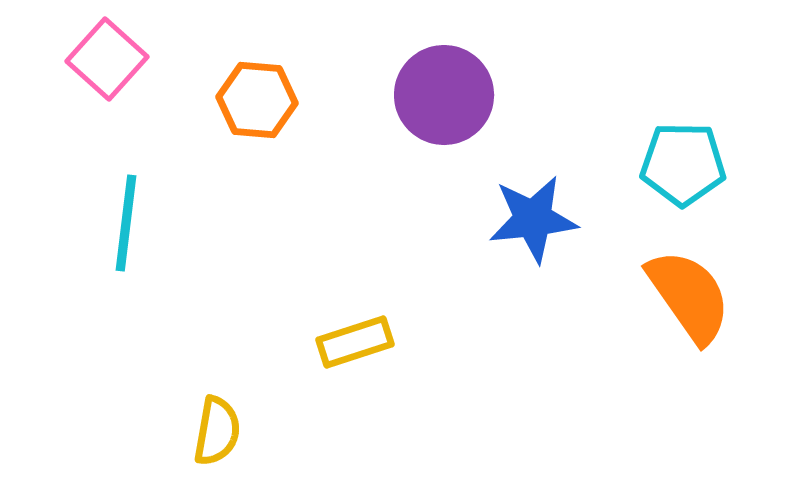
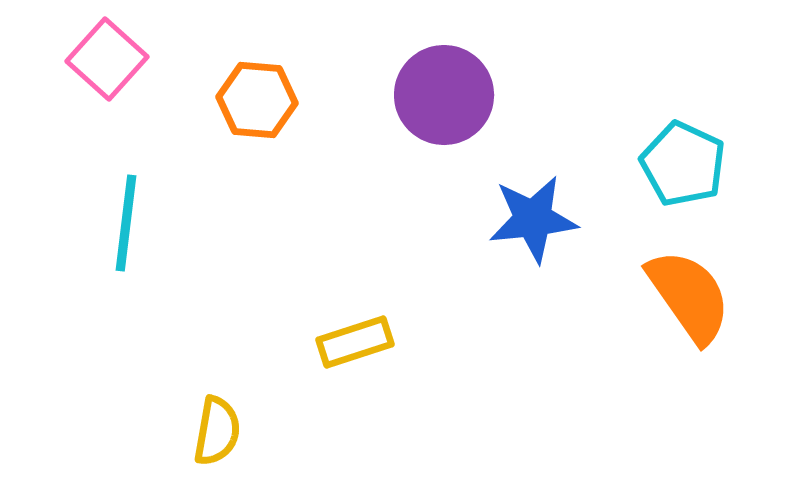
cyan pentagon: rotated 24 degrees clockwise
